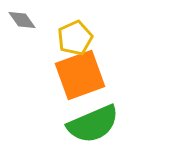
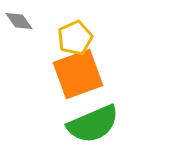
gray diamond: moved 3 px left, 1 px down
orange square: moved 2 px left, 1 px up
